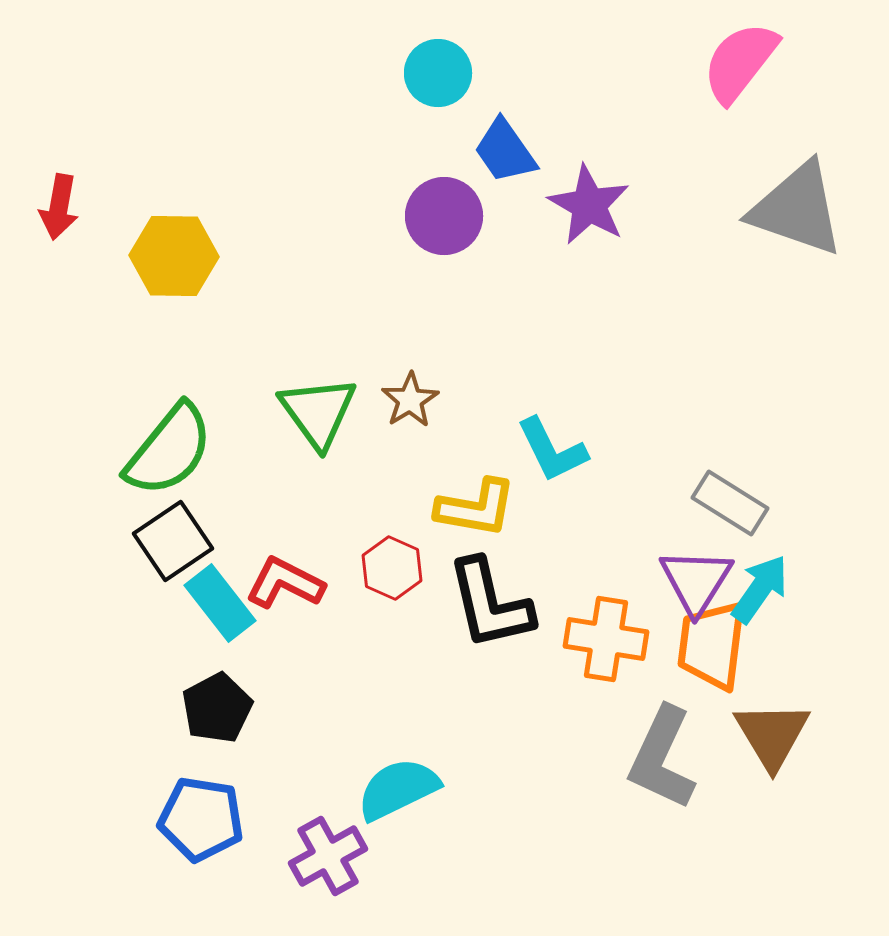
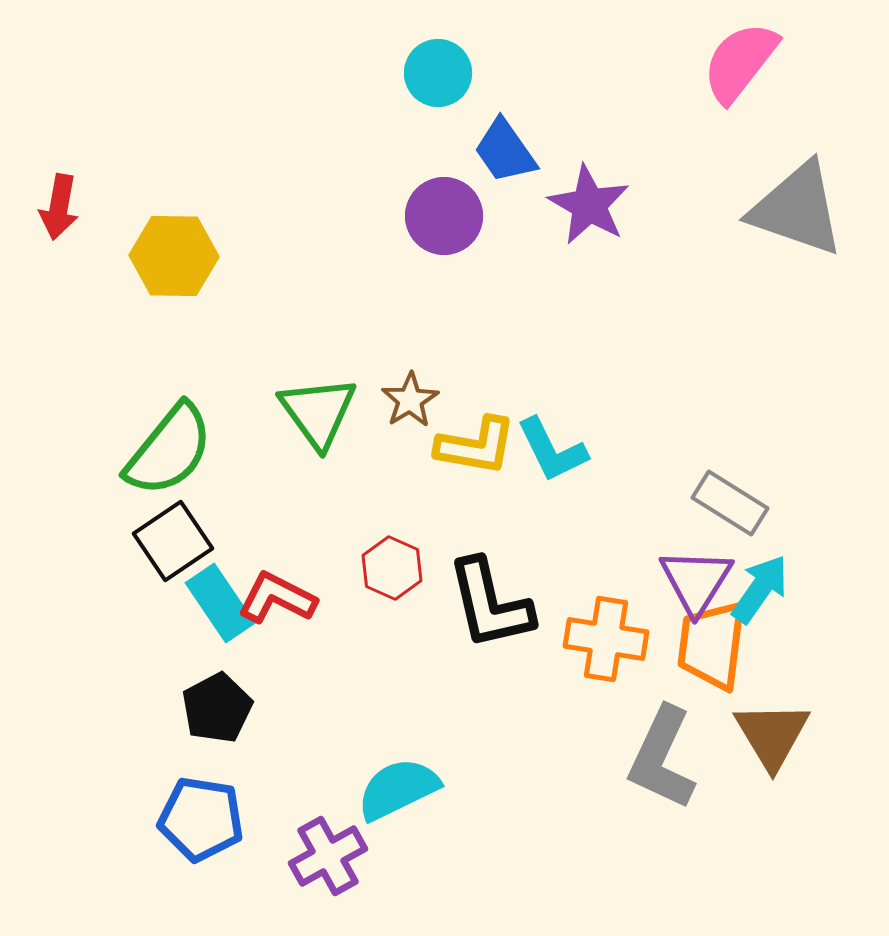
yellow L-shape: moved 62 px up
red L-shape: moved 8 px left, 15 px down
cyan rectangle: rotated 4 degrees clockwise
